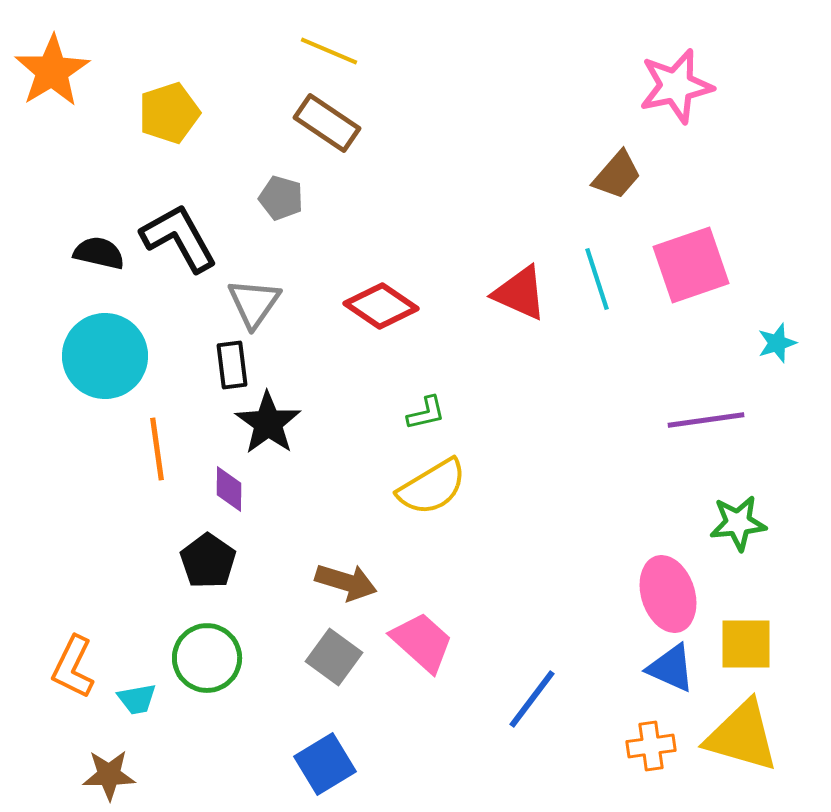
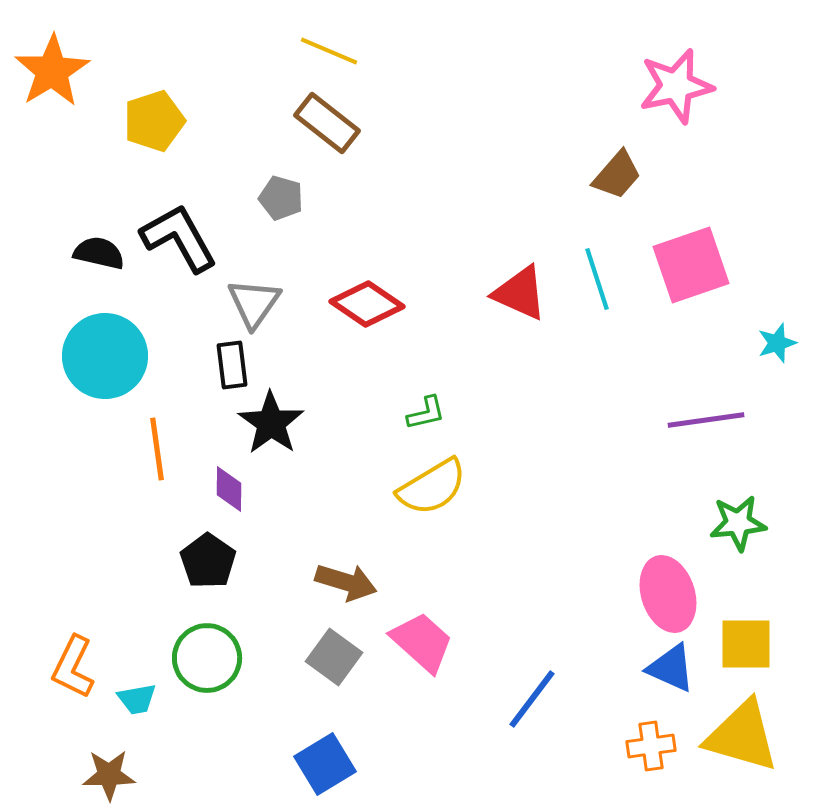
yellow pentagon: moved 15 px left, 8 px down
brown rectangle: rotated 4 degrees clockwise
red diamond: moved 14 px left, 2 px up
black star: moved 3 px right
